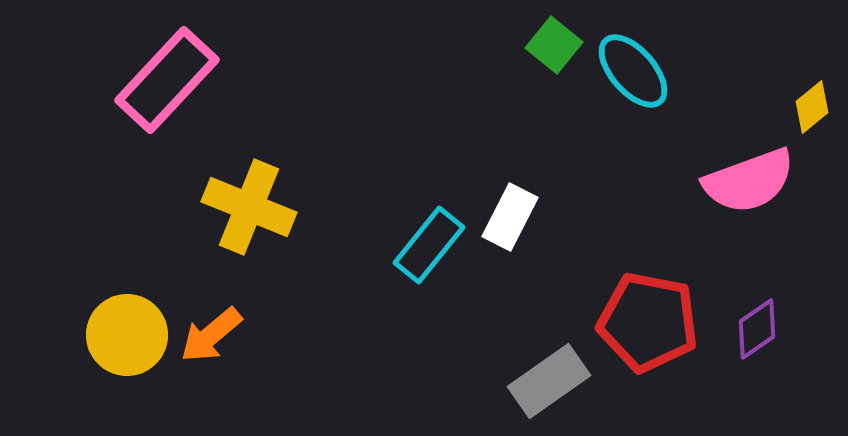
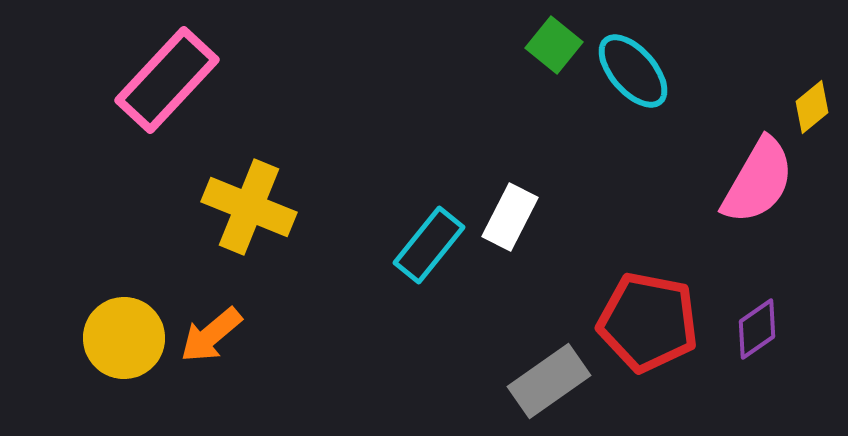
pink semicircle: moved 9 px right; rotated 40 degrees counterclockwise
yellow circle: moved 3 px left, 3 px down
